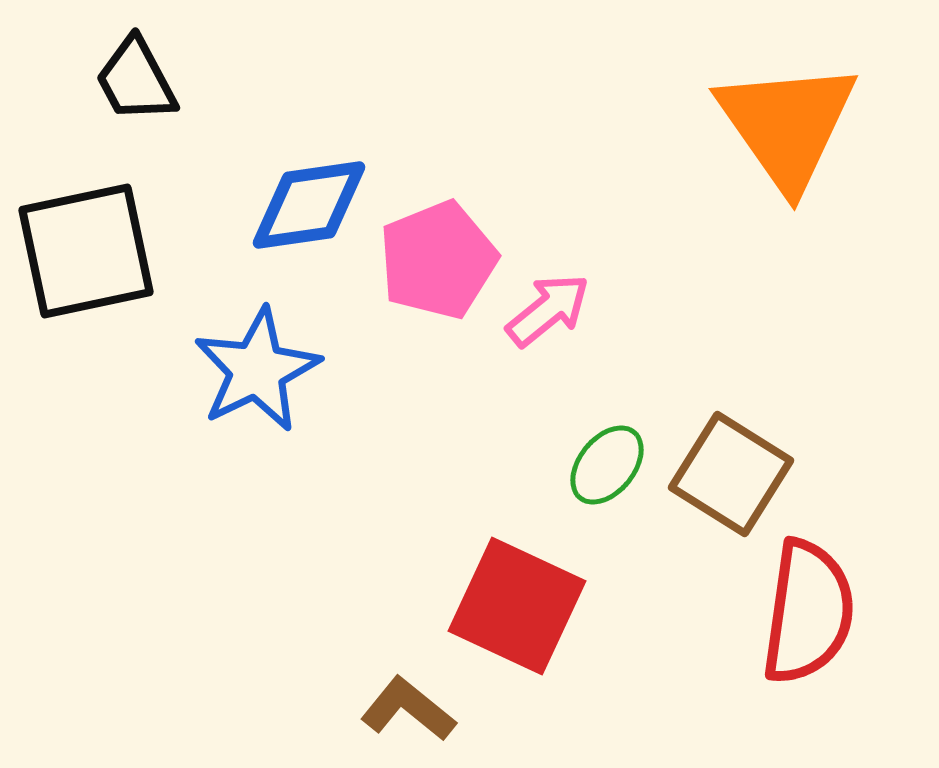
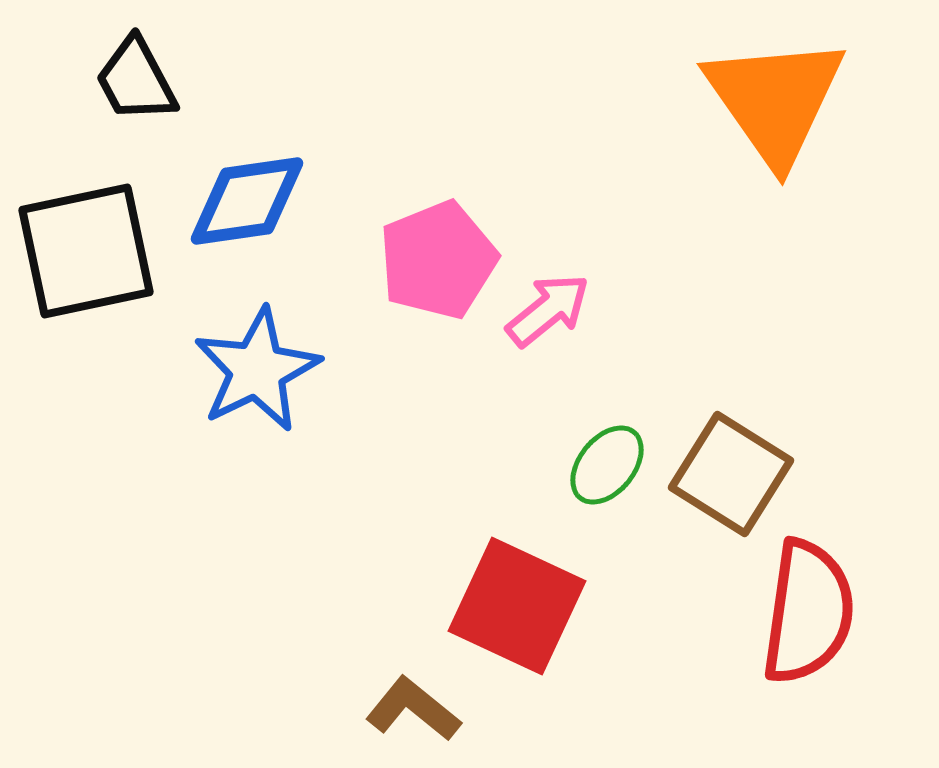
orange triangle: moved 12 px left, 25 px up
blue diamond: moved 62 px left, 4 px up
brown L-shape: moved 5 px right
